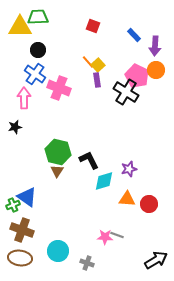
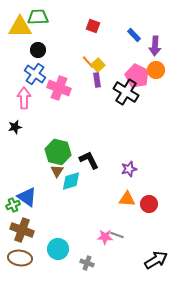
cyan diamond: moved 33 px left
cyan circle: moved 2 px up
